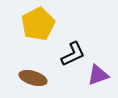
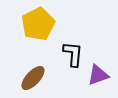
black L-shape: rotated 60 degrees counterclockwise
brown ellipse: rotated 64 degrees counterclockwise
